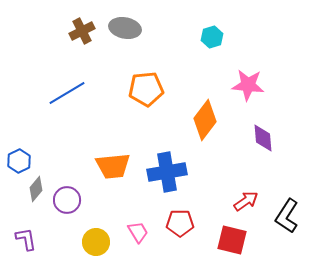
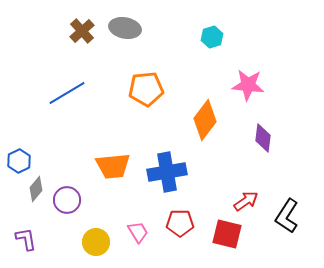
brown cross: rotated 15 degrees counterclockwise
purple diamond: rotated 12 degrees clockwise
red square: moved 5 px left, 6 px up
